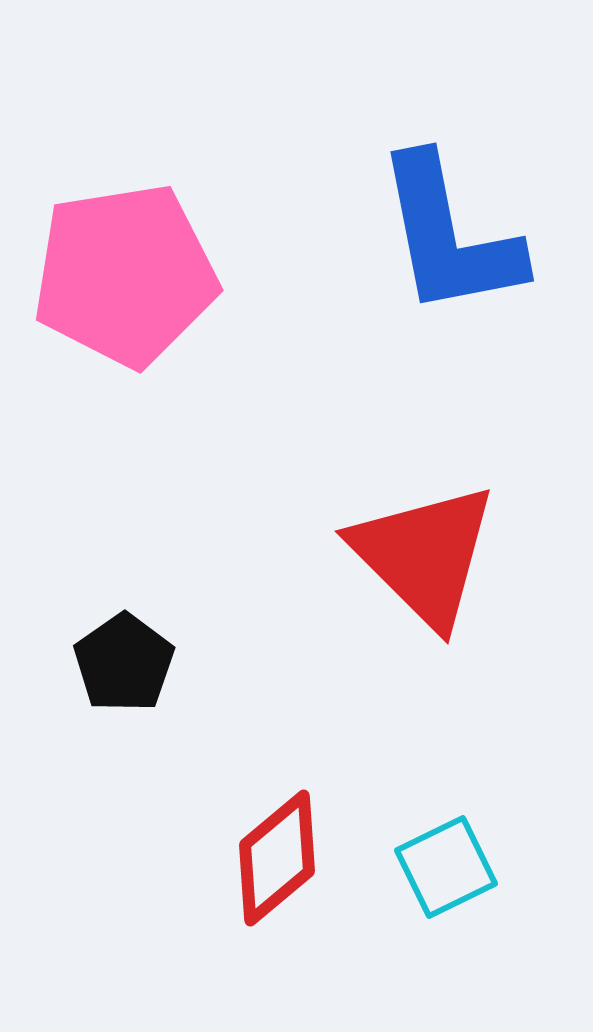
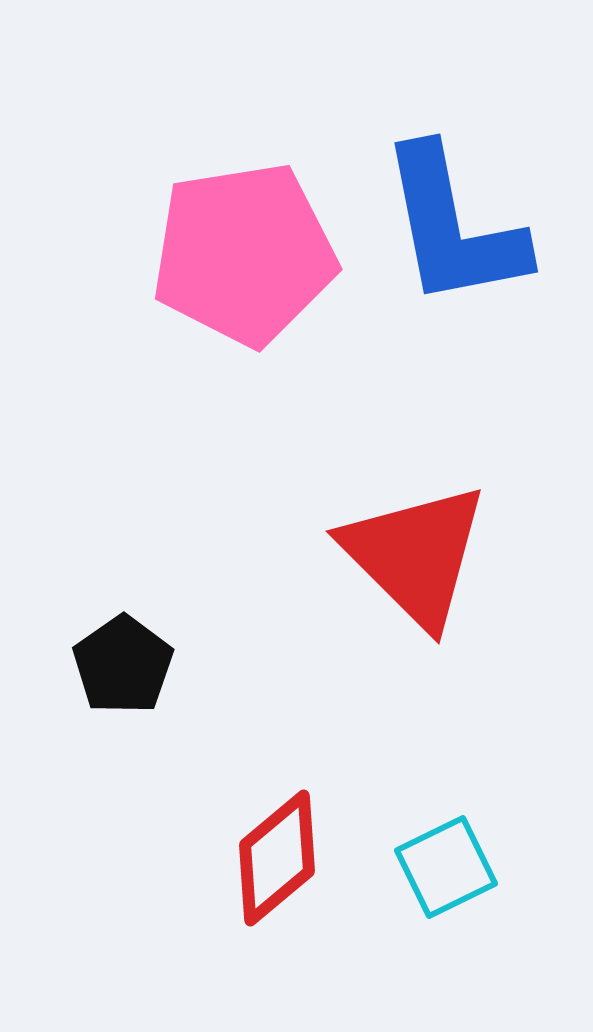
blue L-shape: moved 4 px right, 9 px up
pink pentagon: moved 119 px right, 21 px up
red triangle: moved 9 px left
black pentagon: moved 1 px left, 2 px down
